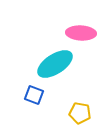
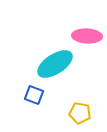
pink ellipse: moved 6 px right, 3 px down
